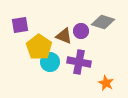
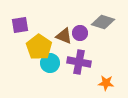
purple circle: moved 1 px left, 2 px down
cyan circle: moved 1 px down
orange star: rotated 21 degrees counterclockwise
